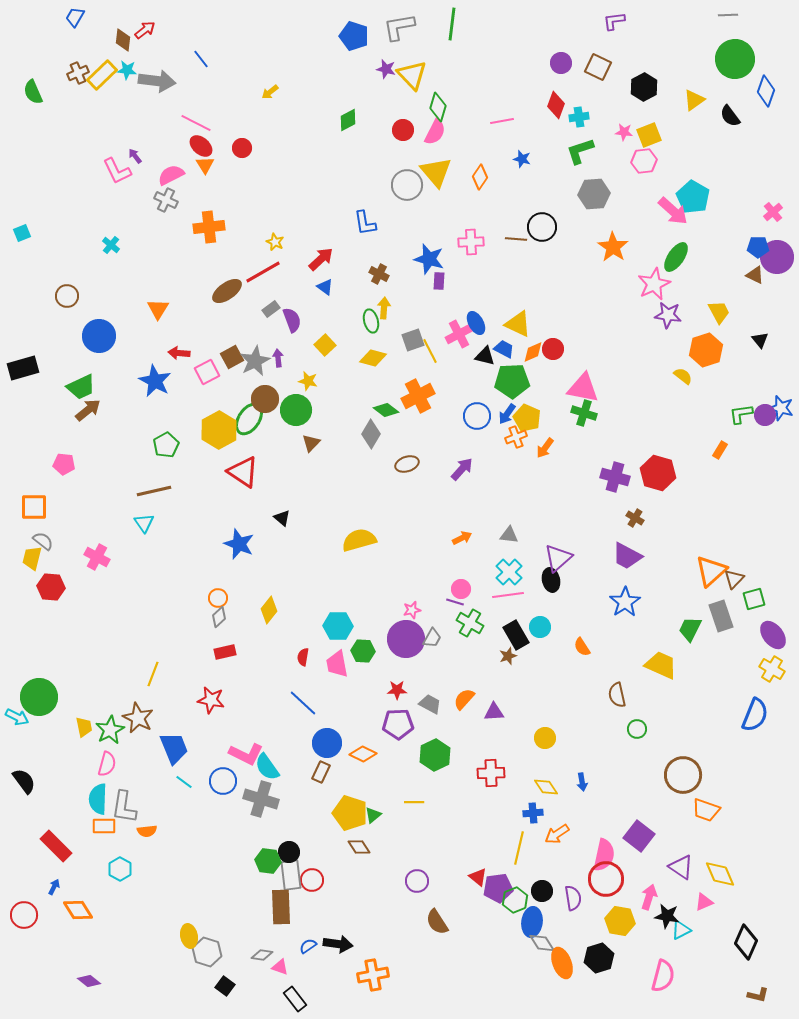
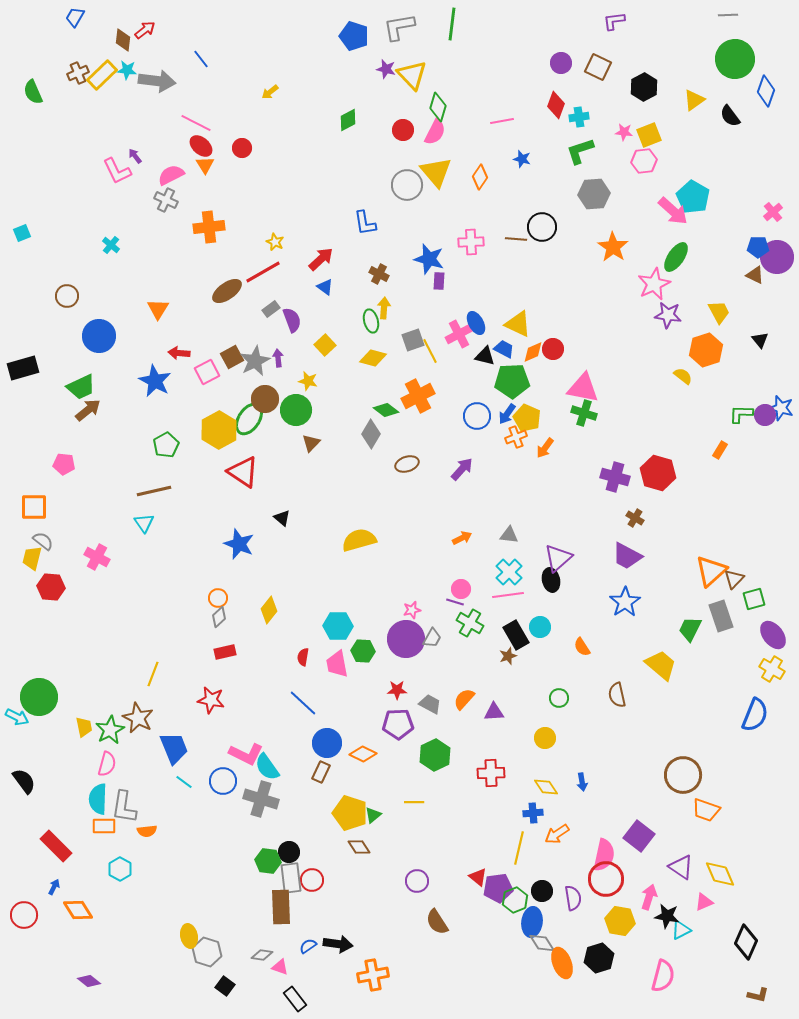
green L-shape at (741, 414): rotated 10 degrees clockwise
yellow trapezoid at (661, 665): rotated 16 degrees clockwise
green circle at (637, 729): moved 78 px left, 31 px up
gray rectangle at (291, 875): moved 3 px down
